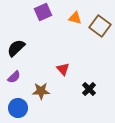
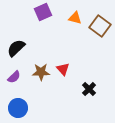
brown star: moved 19 px up
